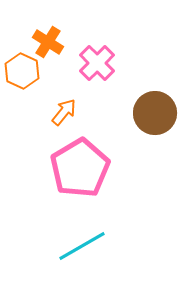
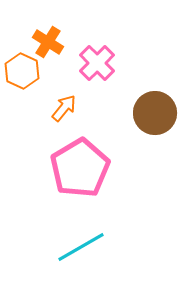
orange arrow: moved 4 px up
cyan line: moved 1 px left, 1 px down
